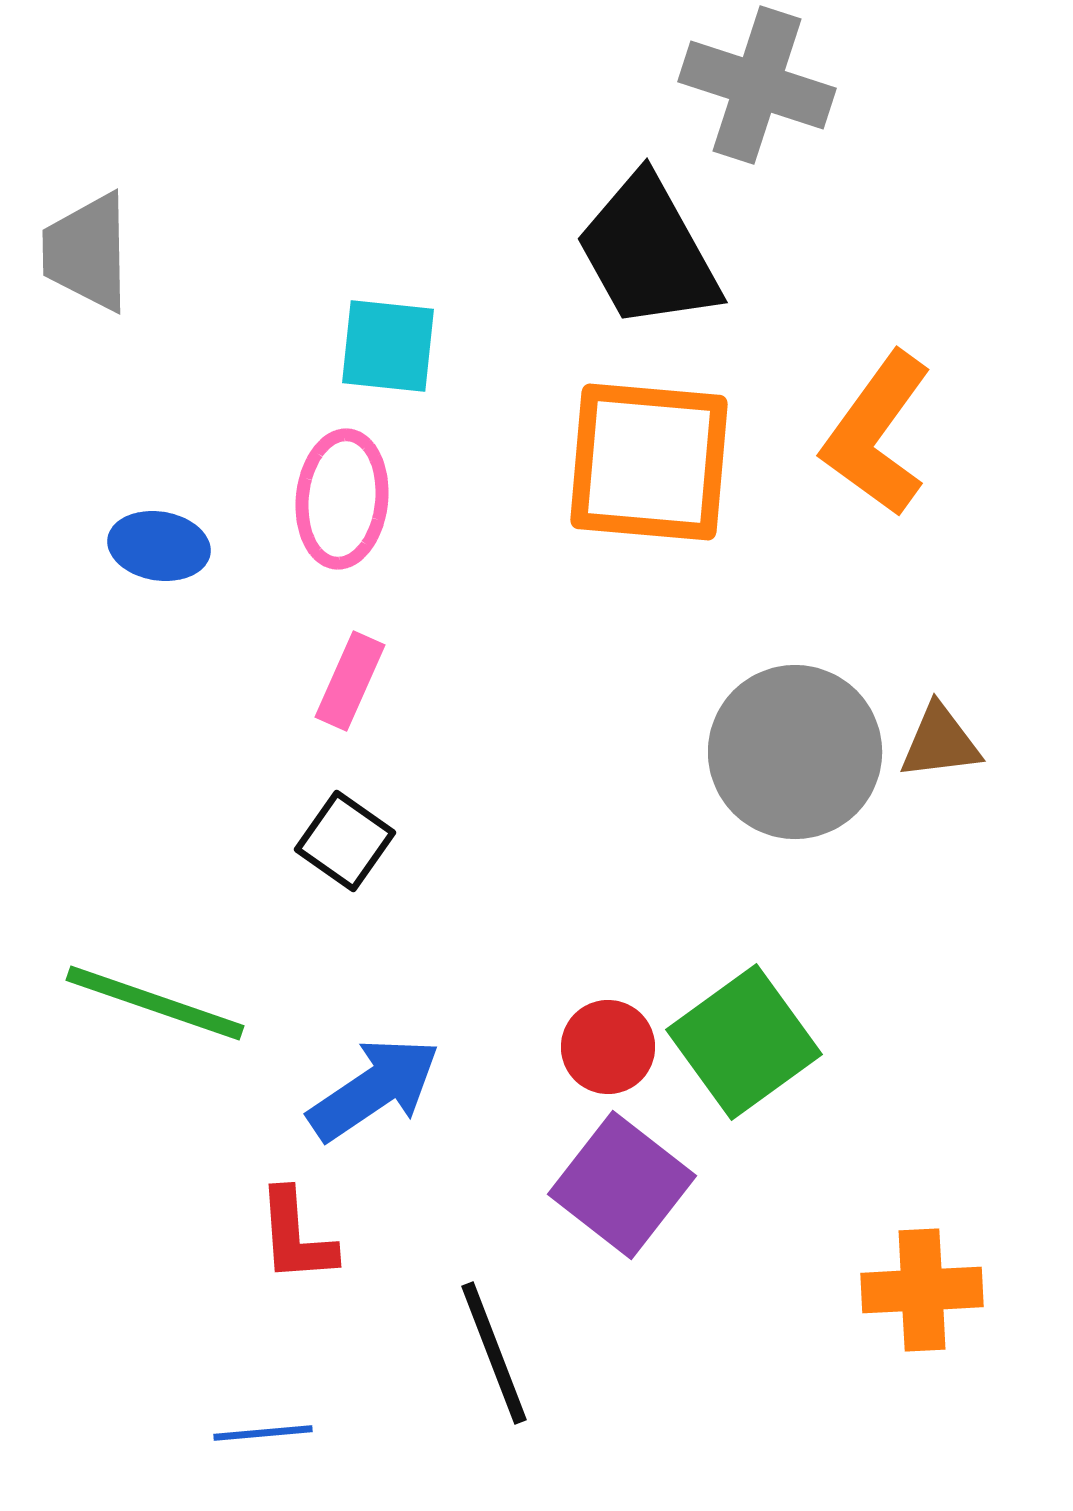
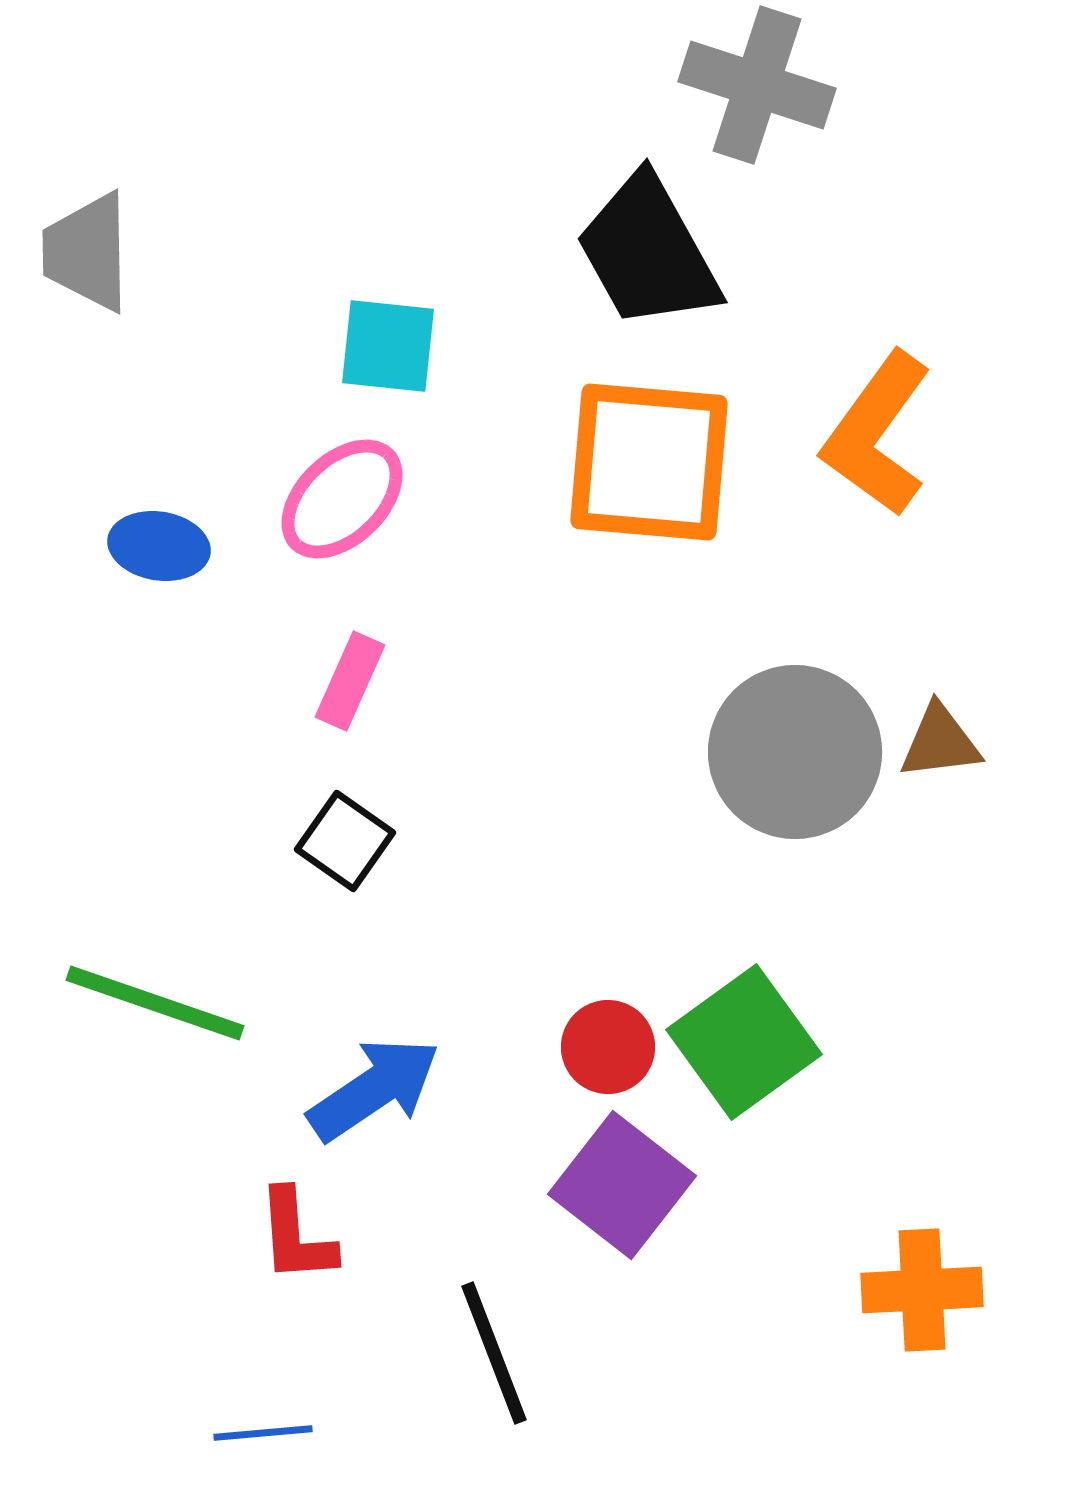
pink ellipse: rotated 40 degrees clockwise
